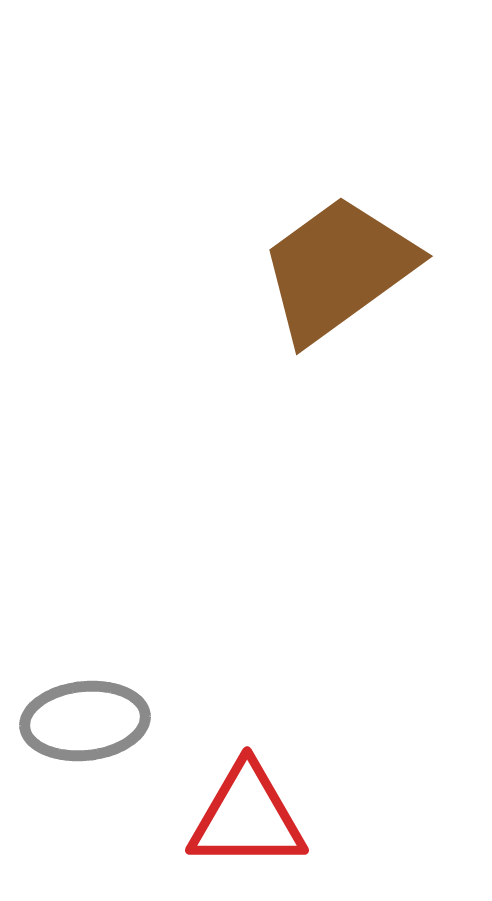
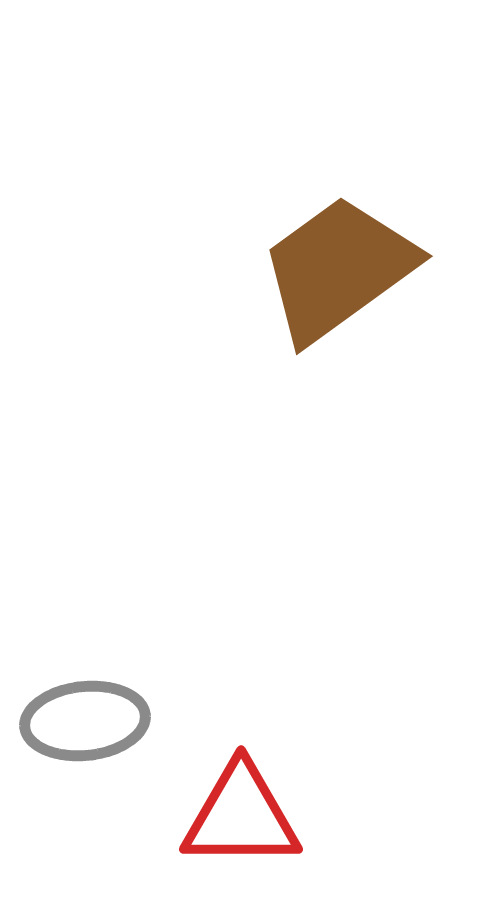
red triangle: moved 6 px left, 1 px up
